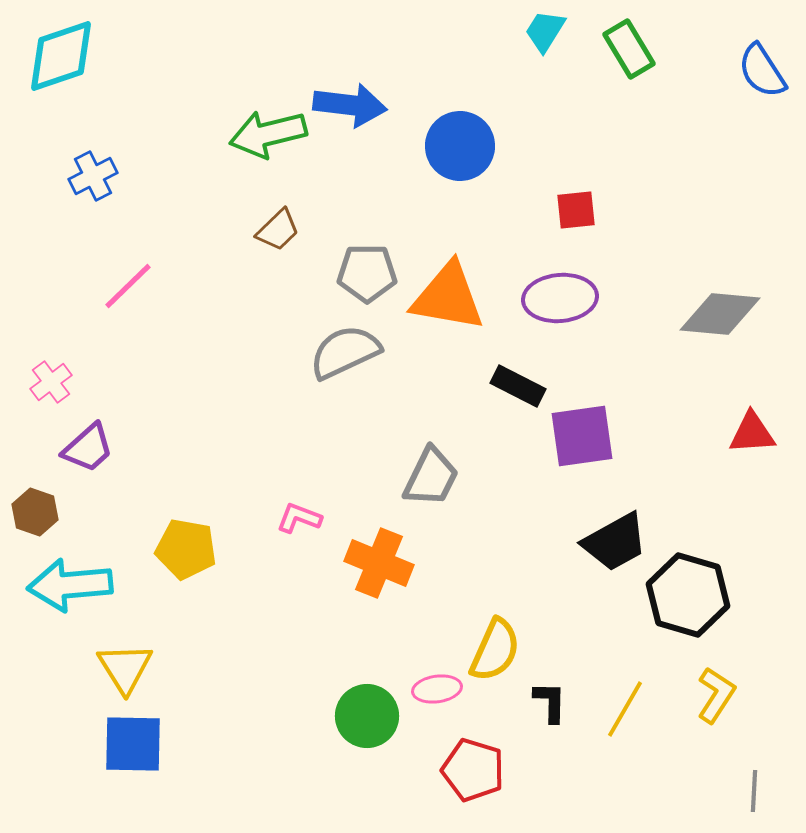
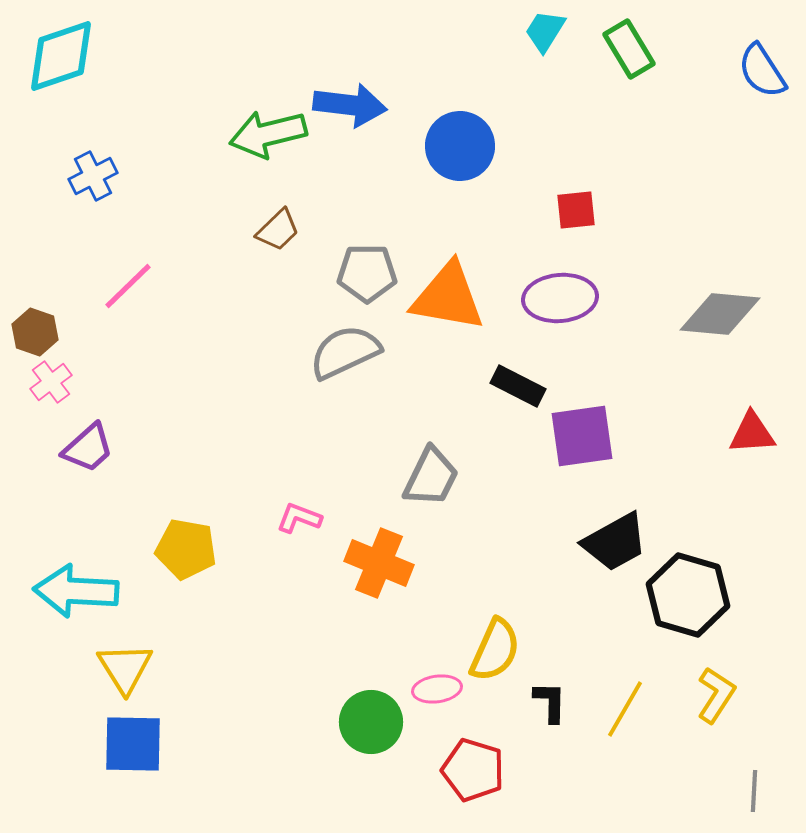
brown hexagon: moved 180 px up
cyan arrow: moved 6 px right, 6 px down; rotated 8 degrees clockwise
green circle: moved 4 px right, 6 px down
